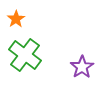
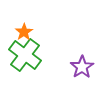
orange star: moved 8 px right, 13 px down
